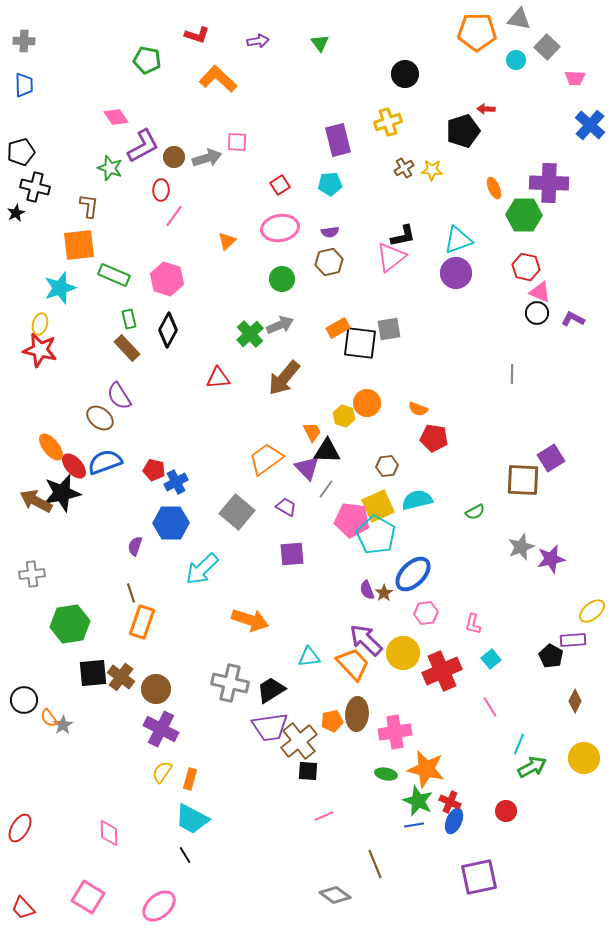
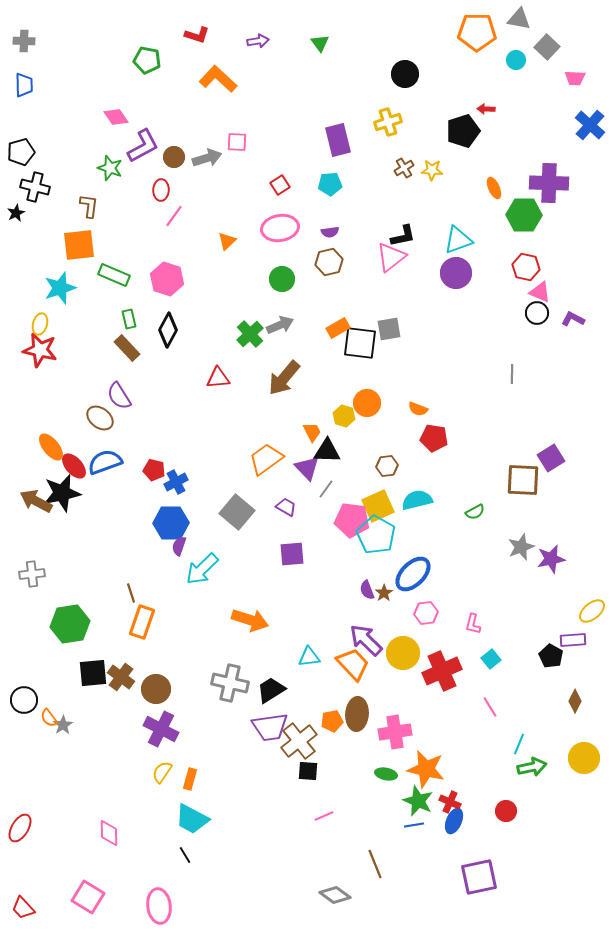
purple semicircle at (135, 546): moved 44 px right
green arrow at (532, 767): rotated 16 degrees clockwise
pink ellipse at (159, 906): rotated 56 degrees counterclockwise
